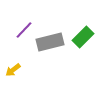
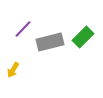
purple line: moved 1 px left, 1 px up
yellow arrow: rotated 21 degrees counterclockwise
